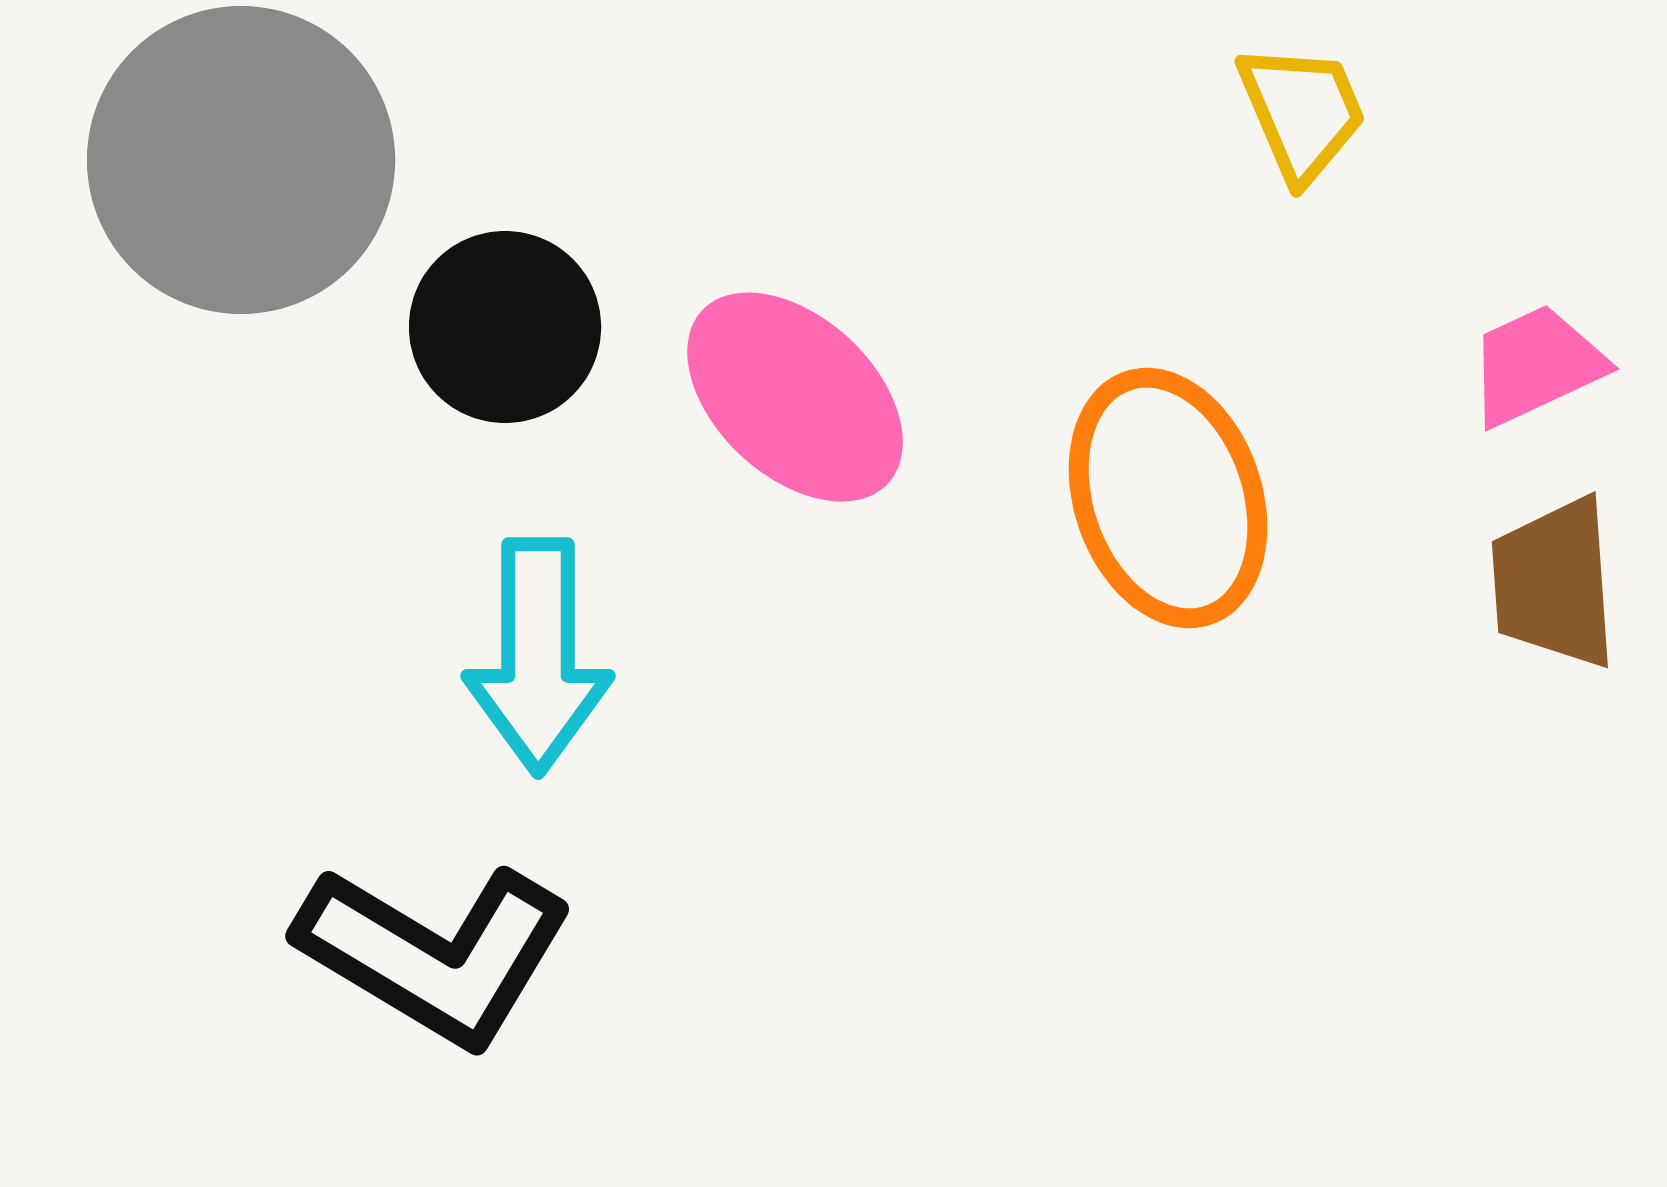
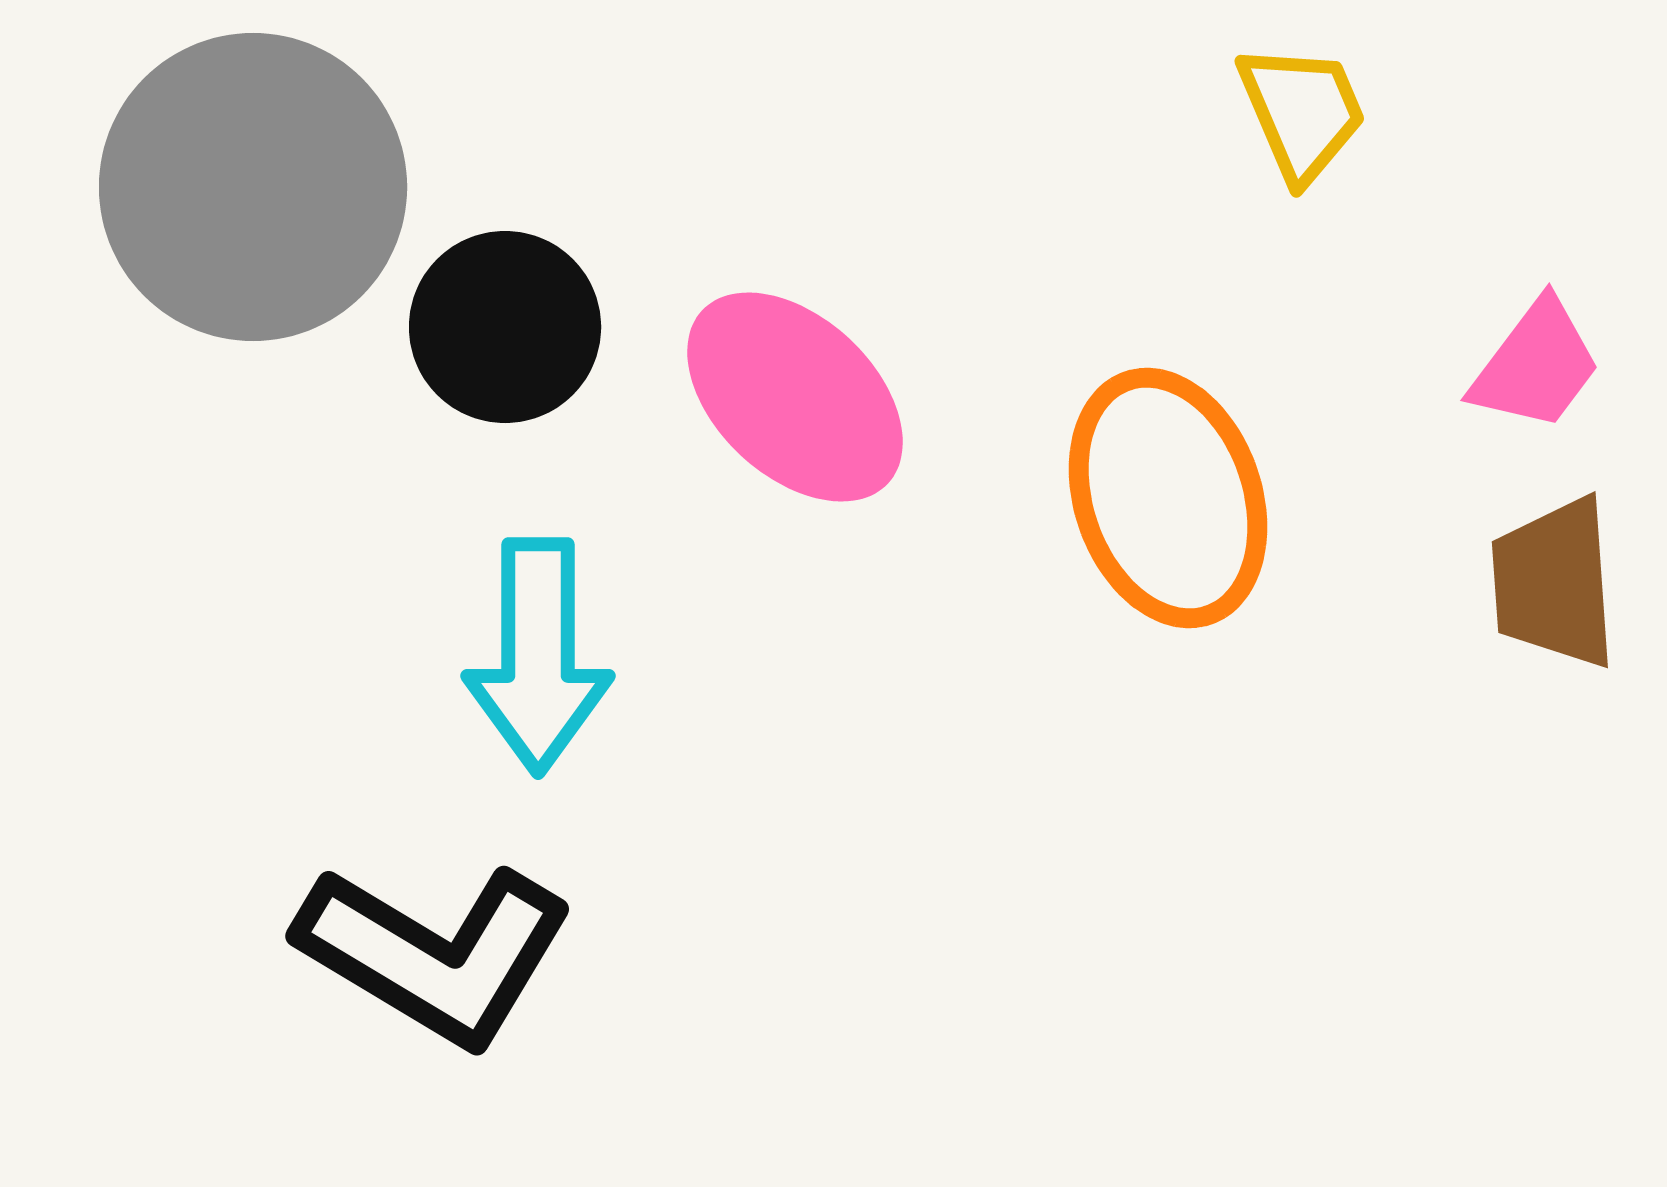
gray circle: moved 12 px right, 27 px down
pink trapezoid: rotated 152 degrees clockwise
